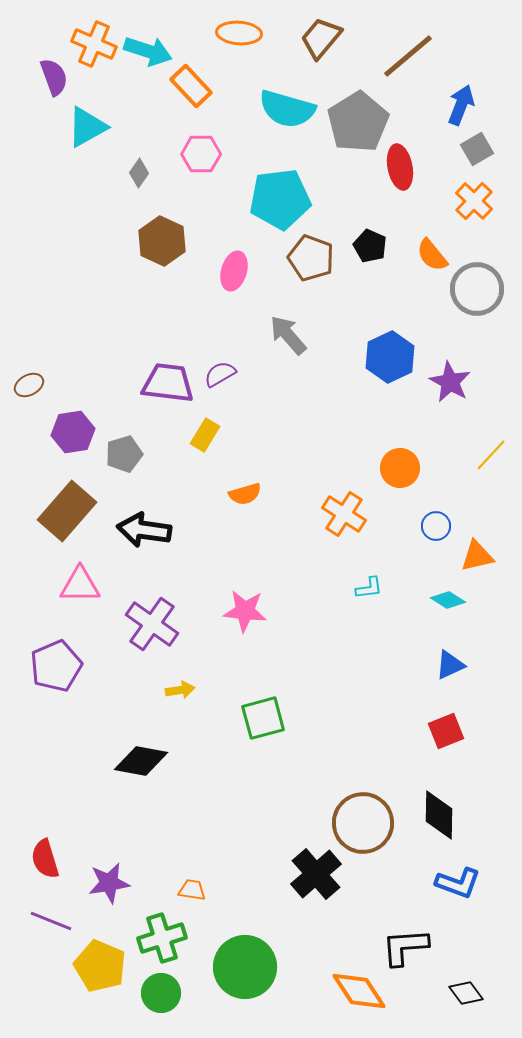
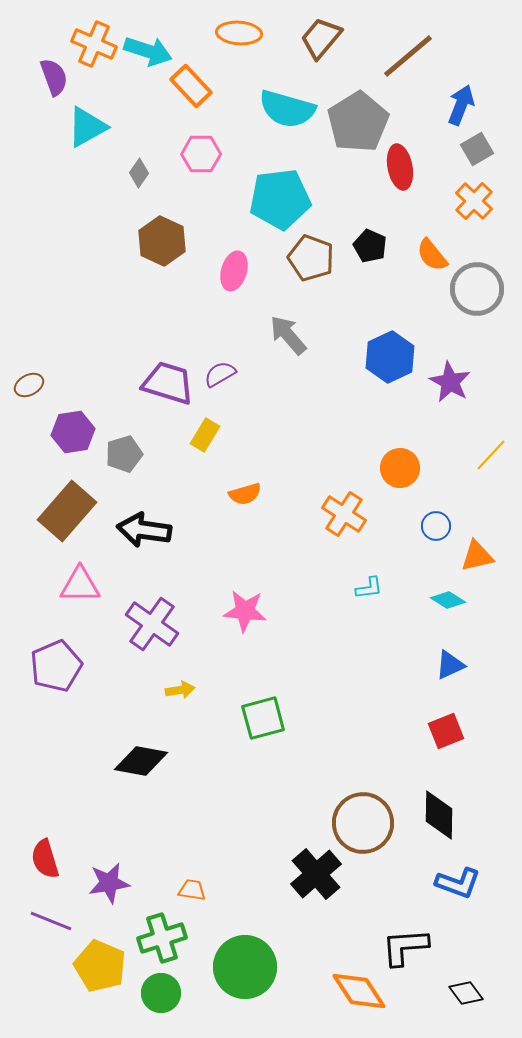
purple trapezoid at (168, 383): rotated 10 degrees clockwise
